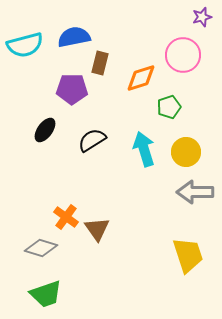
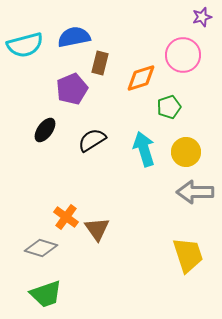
purple pentagon: rotated 24 degrees counterclockwise
